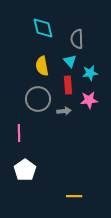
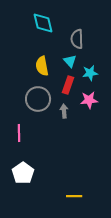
cyan diamond: moved 5 px up
red rectangle: rotated 24 degrees clockwise
gray arrow: rotated 88 degrees counterclockwise
white pentagon: moved 2 px left, 3 px down
